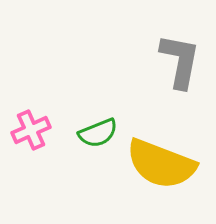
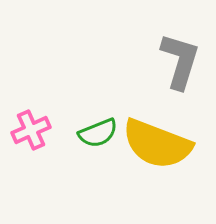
gray L-shape: rotated 6 degrees clockwise
yellow semicircle: moved 4 px left, 20 px up
